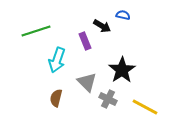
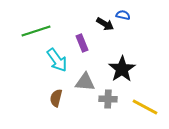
black arrow: moved 3 px right, 2 px up
purple rectangle: moved 3 px left, 2 px down
cyan arrow: rotated 55 degrees counterclockwise
black star: moved 1 px up
gray triangle: moved 2 px left; rotated 40 degrees counterclockwise
gray cross: rotated 24 degrees counterclockwise
